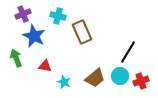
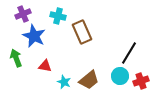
black line: moved 1 px right, 1 px down
brown trapezoid: moved 6 px left, 2 px down
